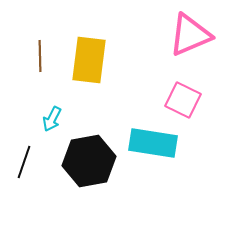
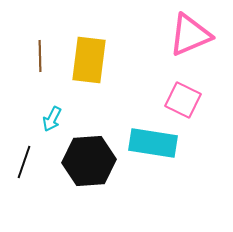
black hexagon: rotated 6 degrees clockwise
